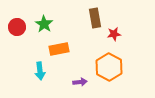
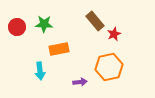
brown rectangle: moved 3 px down; rotated 30 degrees counterclockwise
green star: rotated 30 degrees counterclockwise
red star: rotated 16 degrees counterclockwise
orange hexagon: rotated 20 degrees clockwise
